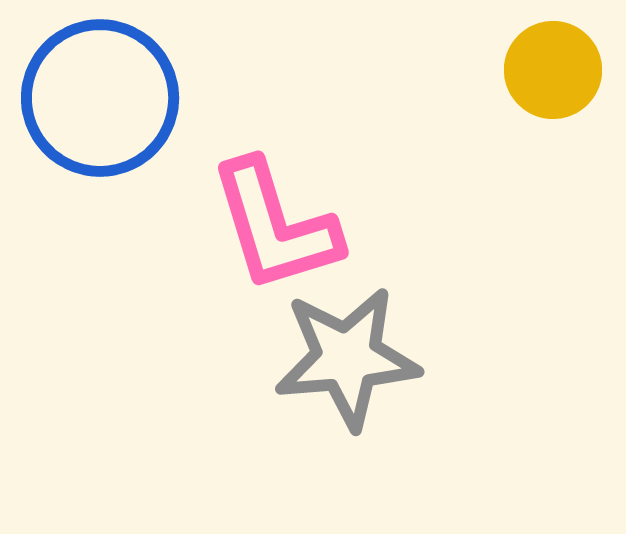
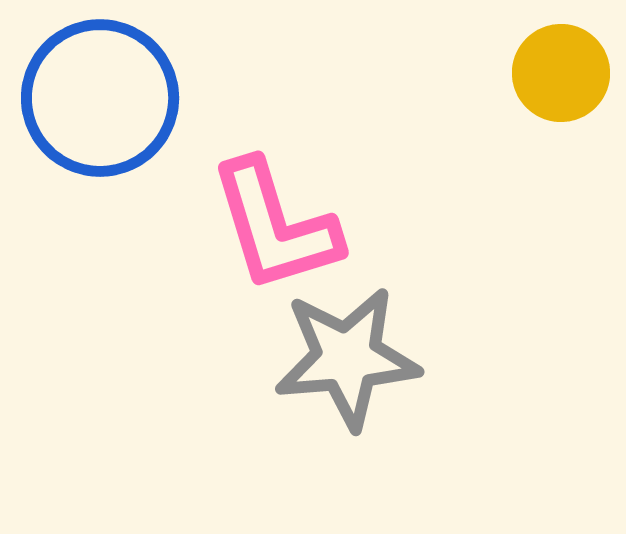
yellow circle: moved 8 px right, 3 px down
